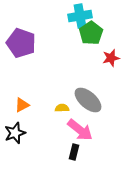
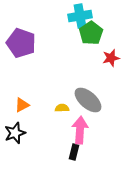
pink arrow: rotated 124 degrees counterclockwise
